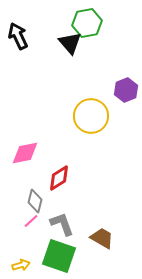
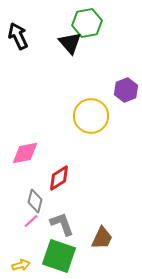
brown trapezoid: rotated 85 degrees clockwise
